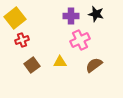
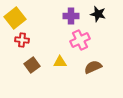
black star: moved 2 px right
red cross: rotated 24 degrees clockwise
brown semicircle: moved 1 px left, 2 px down; rotated 12 degrees clockwise
